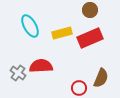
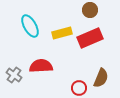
gray cross: moved 4 px left, 2 px down
